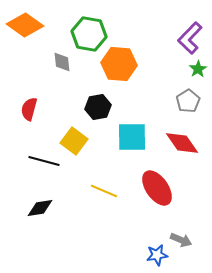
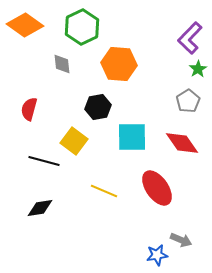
green hexagon: moved 7 px left, 7 px up; rotated 24 degrees clockwise
gray diamond: moved 2 px down
